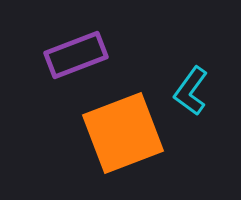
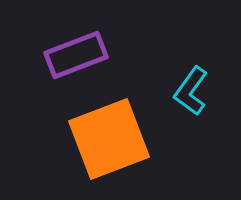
orange square: moved 14 px left, 6 px down
